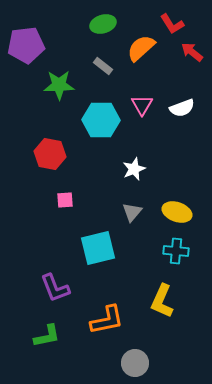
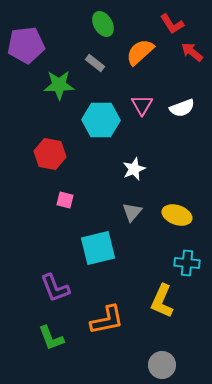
green ellipse: rotated 75 degrees clockwise
orange semicircle: moved 1 px left, 4 px down
gray rectangle: moved 8 px left, 3 px up
pink square: rotated 18 degrees clockwise
yellow ellipse: moved 3 px down
cyan cross: moved 11 px right, 12 px down
green L-shape: moved 4 px right, 2 px down; rotated 80 degrees clockwise
gray circle: moved 27 px right, 2 px down
